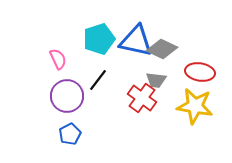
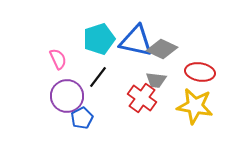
black line: moved 3 px up
blue pentagon: moved 12 px right, 16 px up
